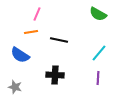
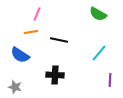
purple line: moved 12 px right, 2 px down
